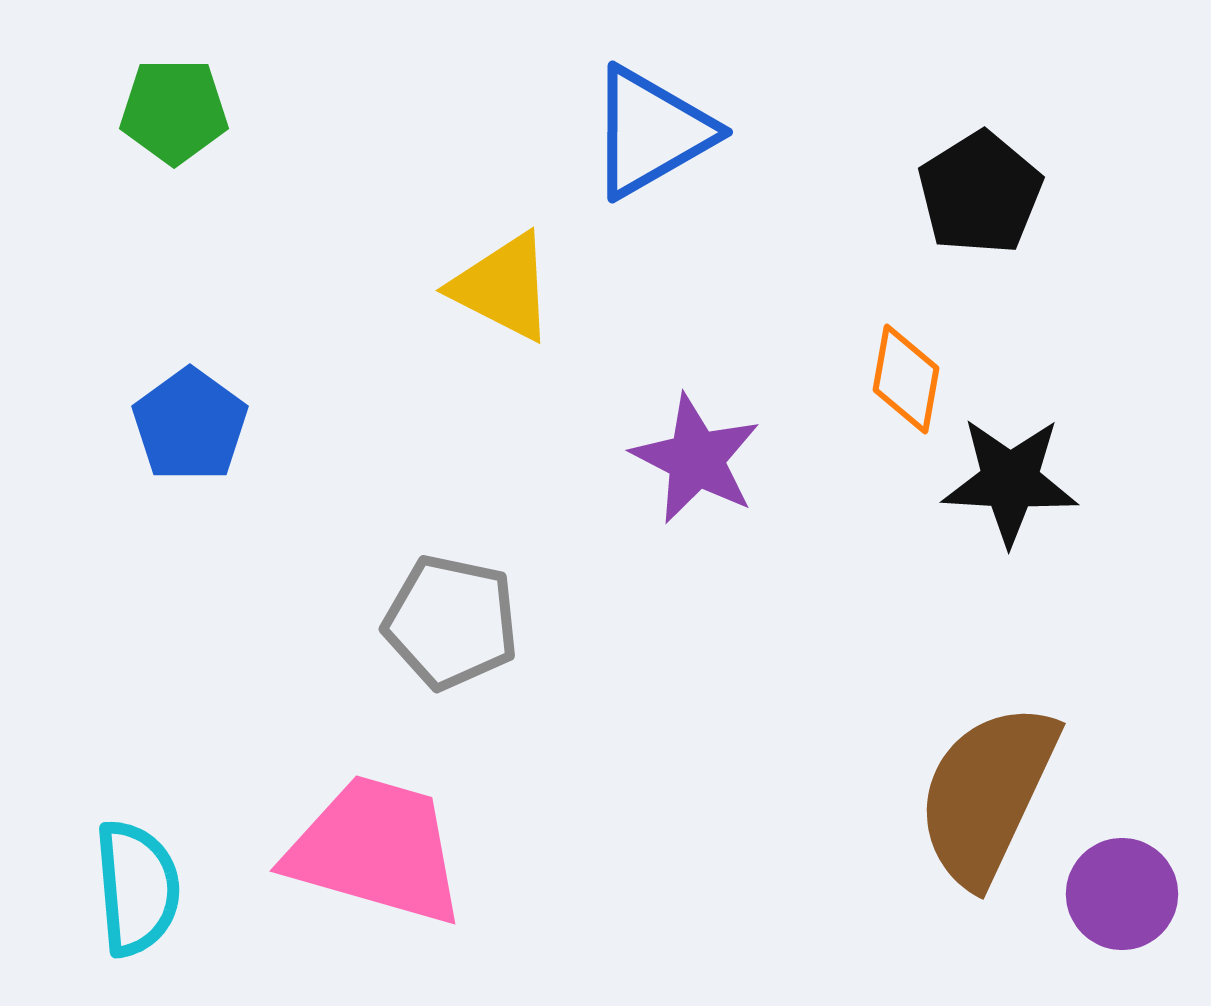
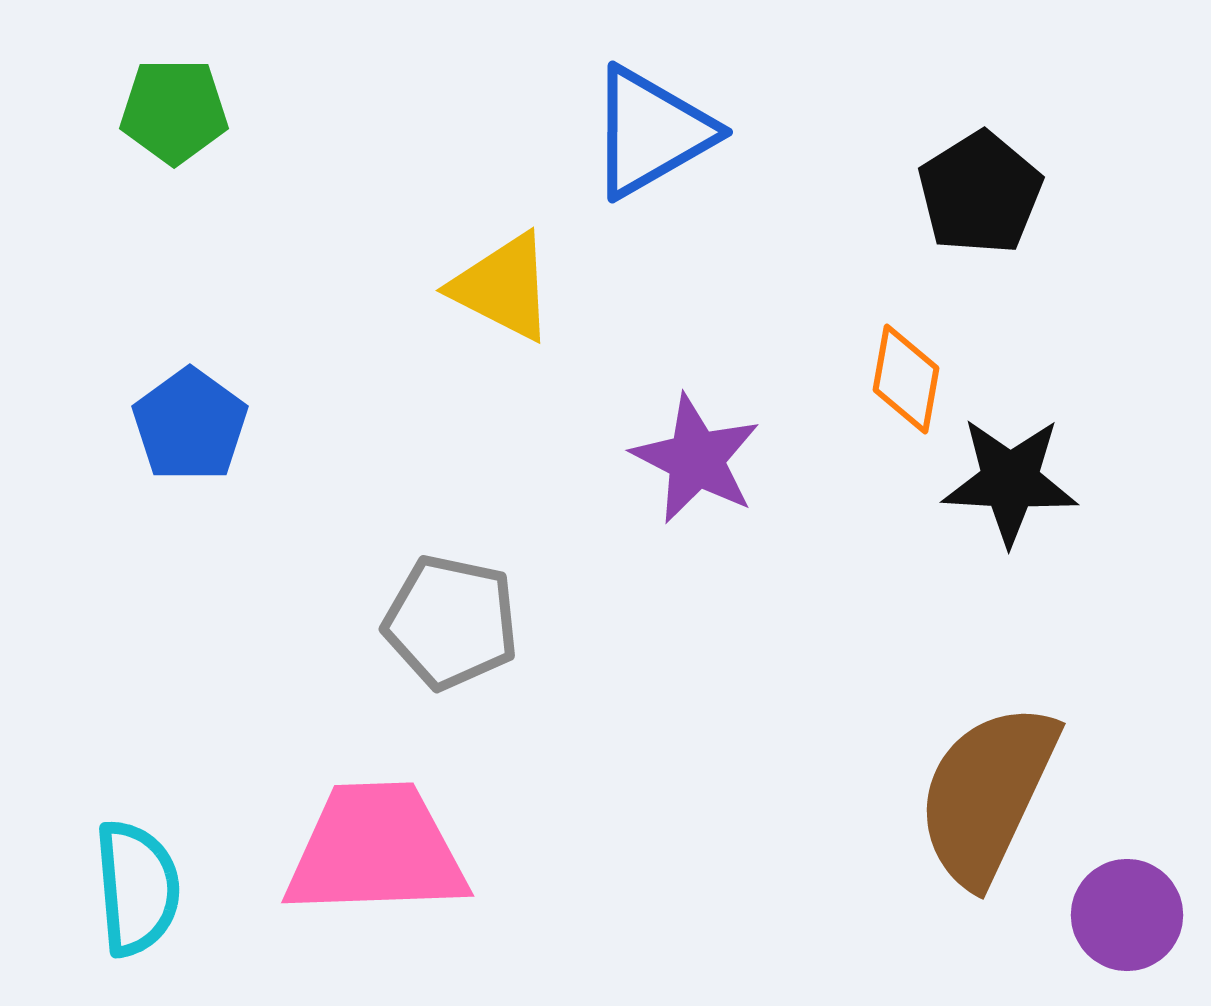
pink trapezoid: rotated 18 degrees counterclockwise
purple circle: moved 5 px right, 21 px down
